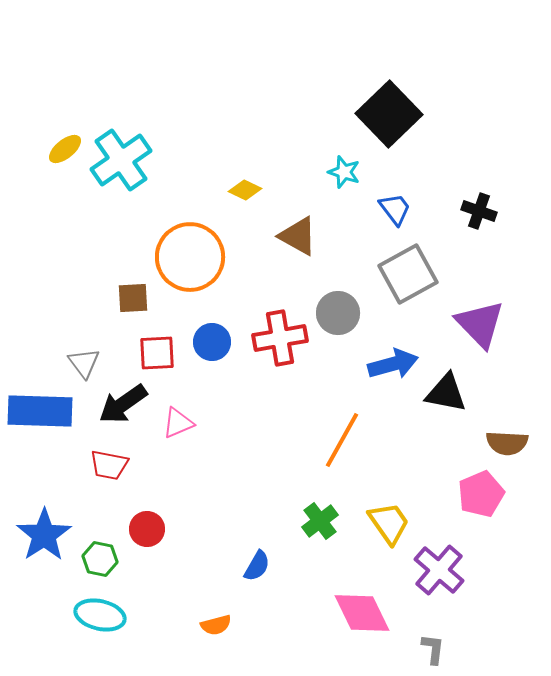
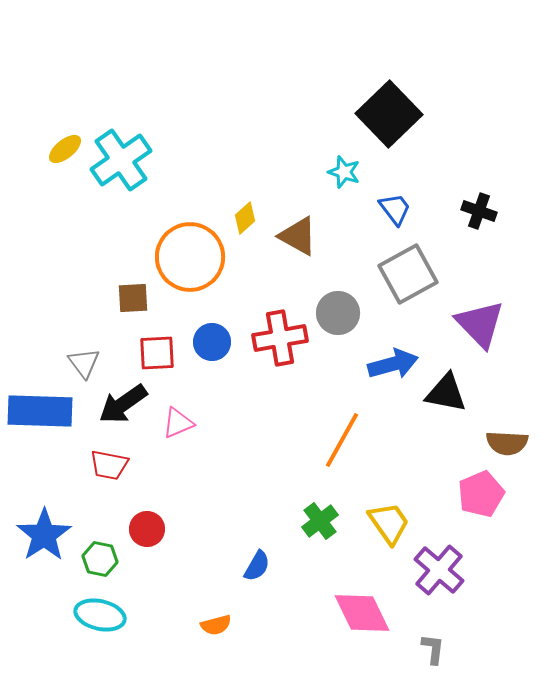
yellow diamond: moved 28 px down; rotated 68 degrees counterclockwise
